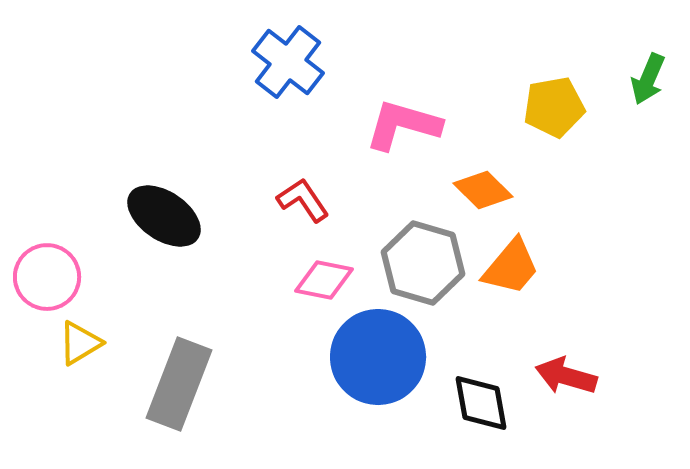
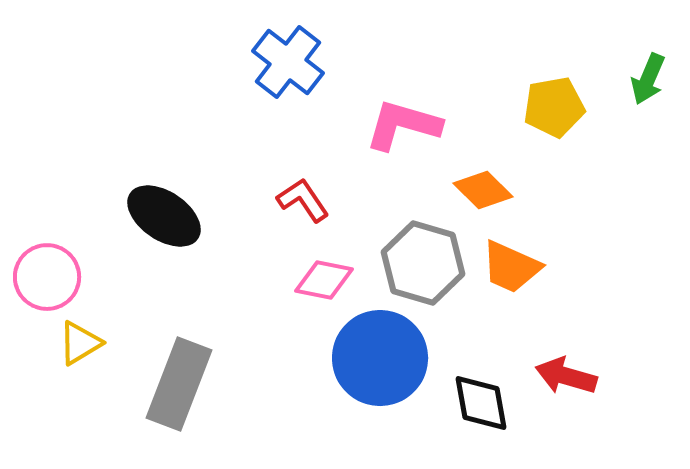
orange trapezoid: rotated 74 degrees clockwise
blue circle: moved 2 px right, 1 px down
